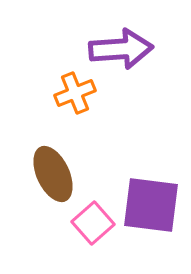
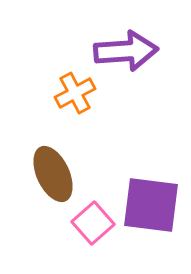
purple arrow: moved 5 px right, 2 px down
orange cross: rotated 6 degrees counterclockwise
